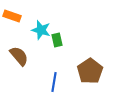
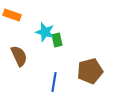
orange rectangle: moved 1 px up
cyan star: moved 4 px right, 2 px down
brown semicircle: rotated 15 degrees clockwise
brown pentagon: rotated 20 degrees clockwise
